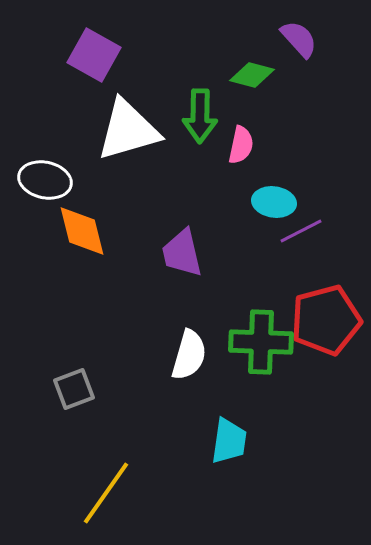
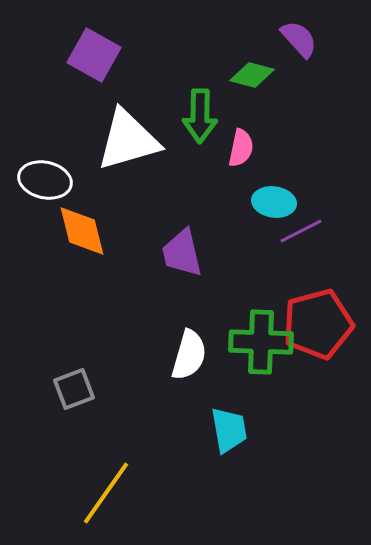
white triangle: moved 10 px down
pink semicircle: moved 3 px down
red pentagon: moved 8 px left, 4 px down
cyan trapezoid: moved 11 px up; rotated 18 degrees counterclockwise
